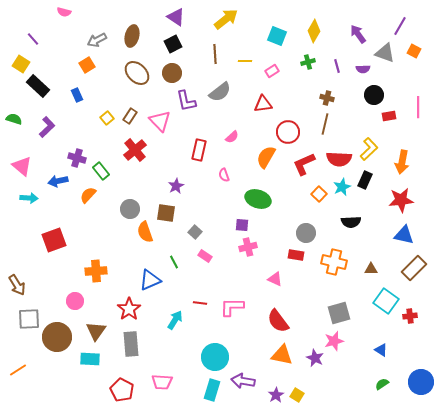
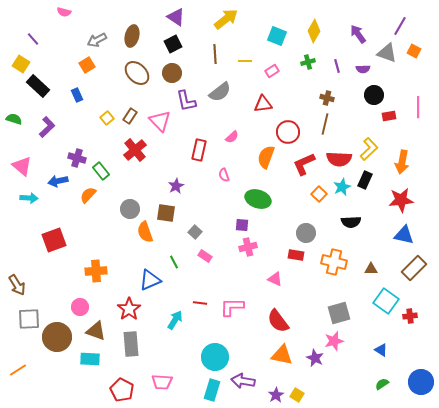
gray triangle at (385, 53): moved 2 px right
orange semicircle at (266, 157): rotated 10 degrees counterclockwise
pink circle at (75, 301): moved 5 px right, 6 px down
brown triangle at (96, 331): rotated 45 degrees counterclockwise
